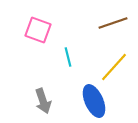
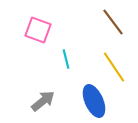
brown line: moved 1 px up; rotated 72 degrees clockwise
cyan line: moved 2 px left, 2 px down
yellow line: rotated 76 degrees counterclockwise
gray arrow: rotated 110 degrees counterclockwise
